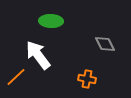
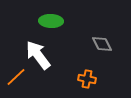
gray diamond: moved 3 px left
